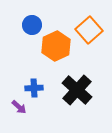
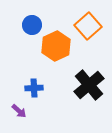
orange square: moved 1 px left, 4 px up
black cross: moved 12 px right, 5 px up; rotated 8 degrees clockwise
purple arrow: moved 4 px down
